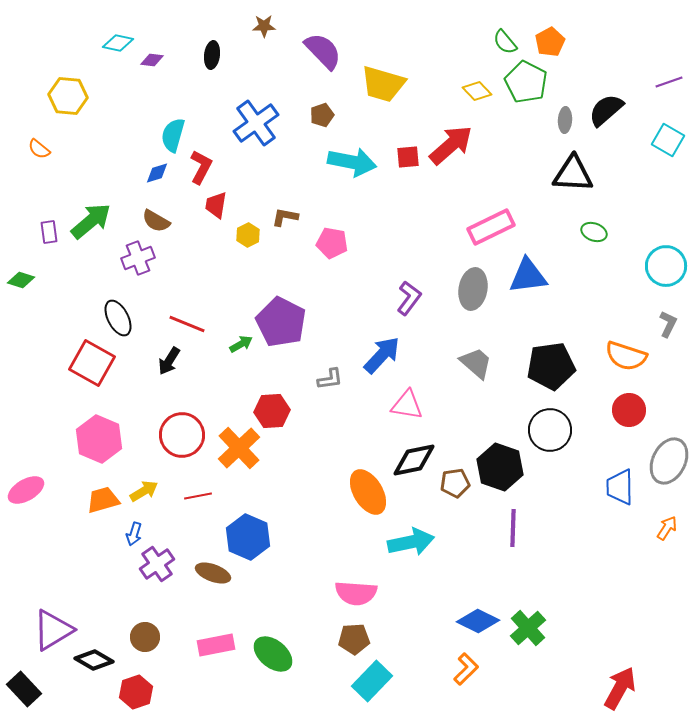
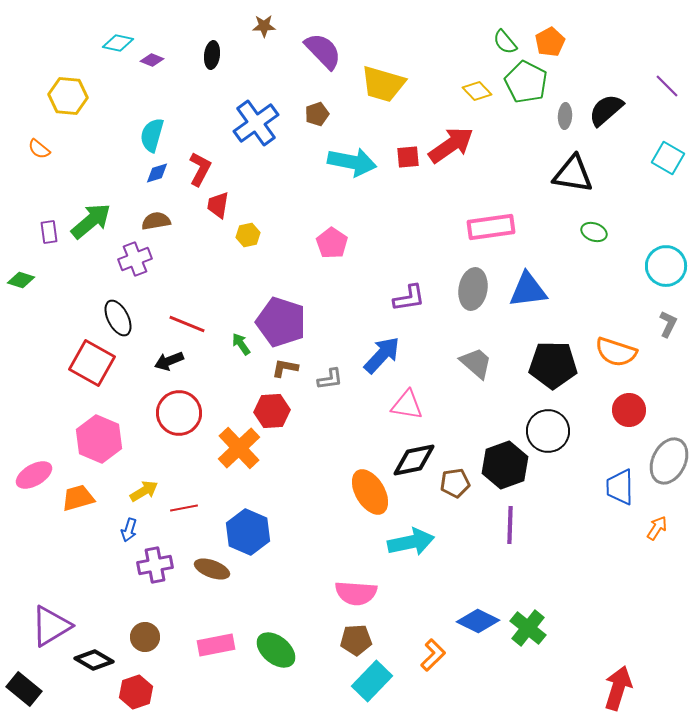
purple diamond at (152, 60): rotated 15 degrees clockwise
purple line at (669, 82): moved 2 px left, 4 px down; rotated 64 degrees clockwise
brown pentagon at (322, 115): moved 5 px left, 1 px up
gray ellipse at (565, 120): moved 4 px up
cyan semicircle at (173, 135): moved 21 px left
cyan square at (668, 140): moved 18 px down
red arrow at (451, 145): rotated 6 degrees clockwise
red L-shape at (201, 167): moved 1 px left, 2 px down
black triangle at (573, 174): rotated 6 degrees clockwise
red trapezoid at (216, 205): moved 2 px right
brown L-shape at (285, 217): moved 151 px down
brown semicircle at (156, 221): rotated 140 degrees clockwise
pink rectangle at (491, 227): rotated 18 degrees clockwise
yellow hexagon at (248, 235): rotated 15 degrees clockwise
pink pentagon at (332, 243): rotated 24 degrees clockwise
purple cross at (138, 258): moved 3 px left, 1 px down
blue triangle at (528, 276): moved 14 px down
purple L-shape at (409, 298): rotated 44 degrees clockwise
purple pentagon at (281, 322): rotated 9 degrees counterclockwise
green arrow at (241, 344): rotated 95 degrees counterclockwise
orange semicircle at (626, 356): moved 10 px left, 4 px up
black arrow at (169, 361): rotated 36 degrees clockwise
black pentagon at (551, 366): moved 2 px right, 1 px up; rotated 9 degrees clockwise
black circle at (550, 430): moved 2 px left, 1 px down
red circle at (182, 435): moved 3 px left, 22 px up
black hexagon at (500, 467): moved 5 px right, 2 px up; rotated 21 degrees clockwise
pink ellipse at (26, 490): moved 8 px right, 15 px up
orange ellipse at (368, 492): moved 2 px right
red line at (198, 496): moved 14 px left, 12 px down
orange trapezoid at (103, 500): moved 25 px left, 2 px up
purple line at (513, 528): moved 3 px left, 3 px up
orange arrow at (667, 528): moved 10 px left
blue arrow at (134, 534): moved 5 px left, 4 px up
blue hexagon at (248, 537): moved 5 px up
purple cross at (157, 564): moved 2 px left, 1 px down; rotated 24 degrees clockwise
brown ellipse at (213, 573): moved 1 px left, 4 px up
green cross at (528, 628): rotated 9 degrees counterclockwise
purple triangle at (53, 630): moved 2 px left, 4 px up
brown pentagon at (354, 639): moved 2 px right, 1 px down
green ellipse at (273, 654): moved 3 px right, 4 px up
orange L-shape at (466, 669): moved 33 px left, 14 px up
red arrow at (620, 688): moved 2 px left; rotated 12 degrees counterclockwise
black rectangle at (24, 689): rotated 8 degrees counterclockwise
